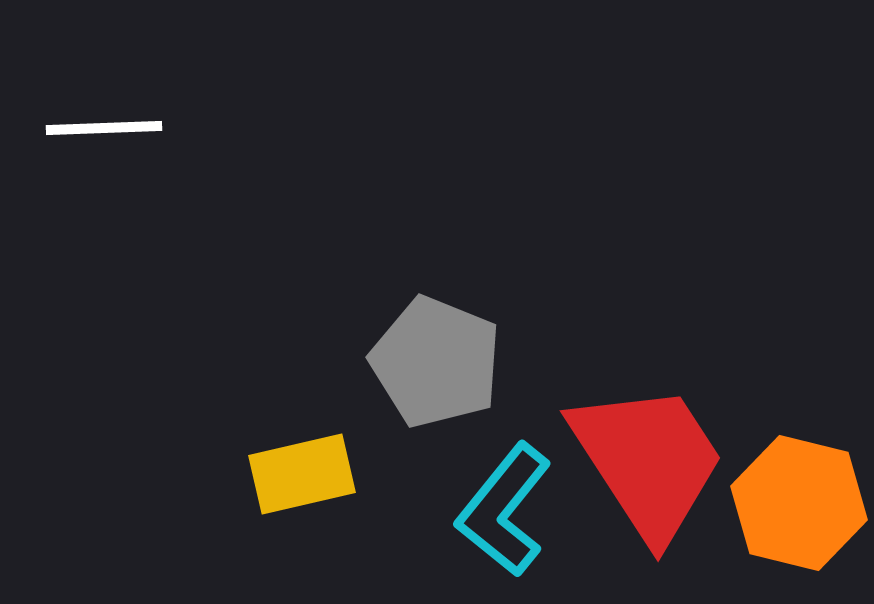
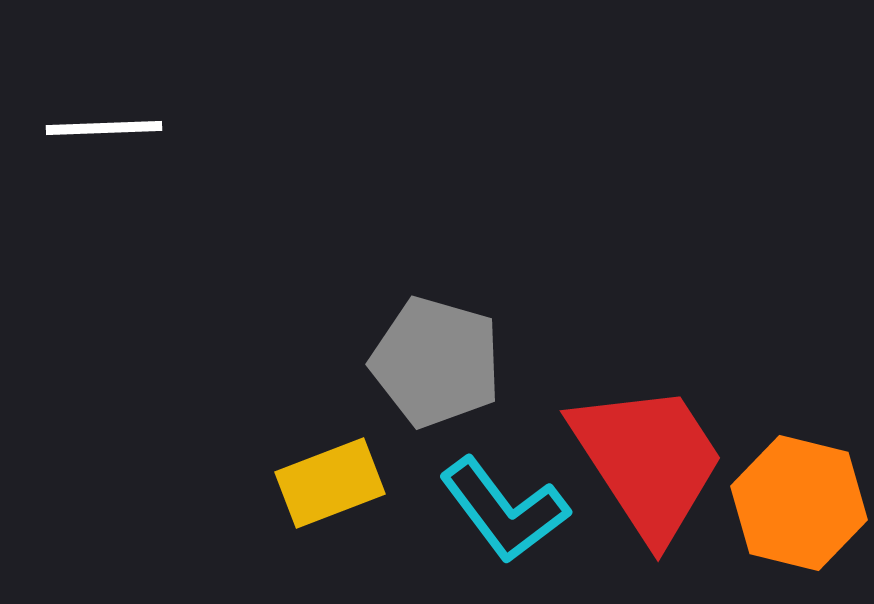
gray pentagon: rotated 6 degrees counterclockwise
yellow rectangle: moved 28 px right, 9 px down; rotated 8 degrees counterclockwise
cyan L-shape: rotated 76 degrees counterclockwise
